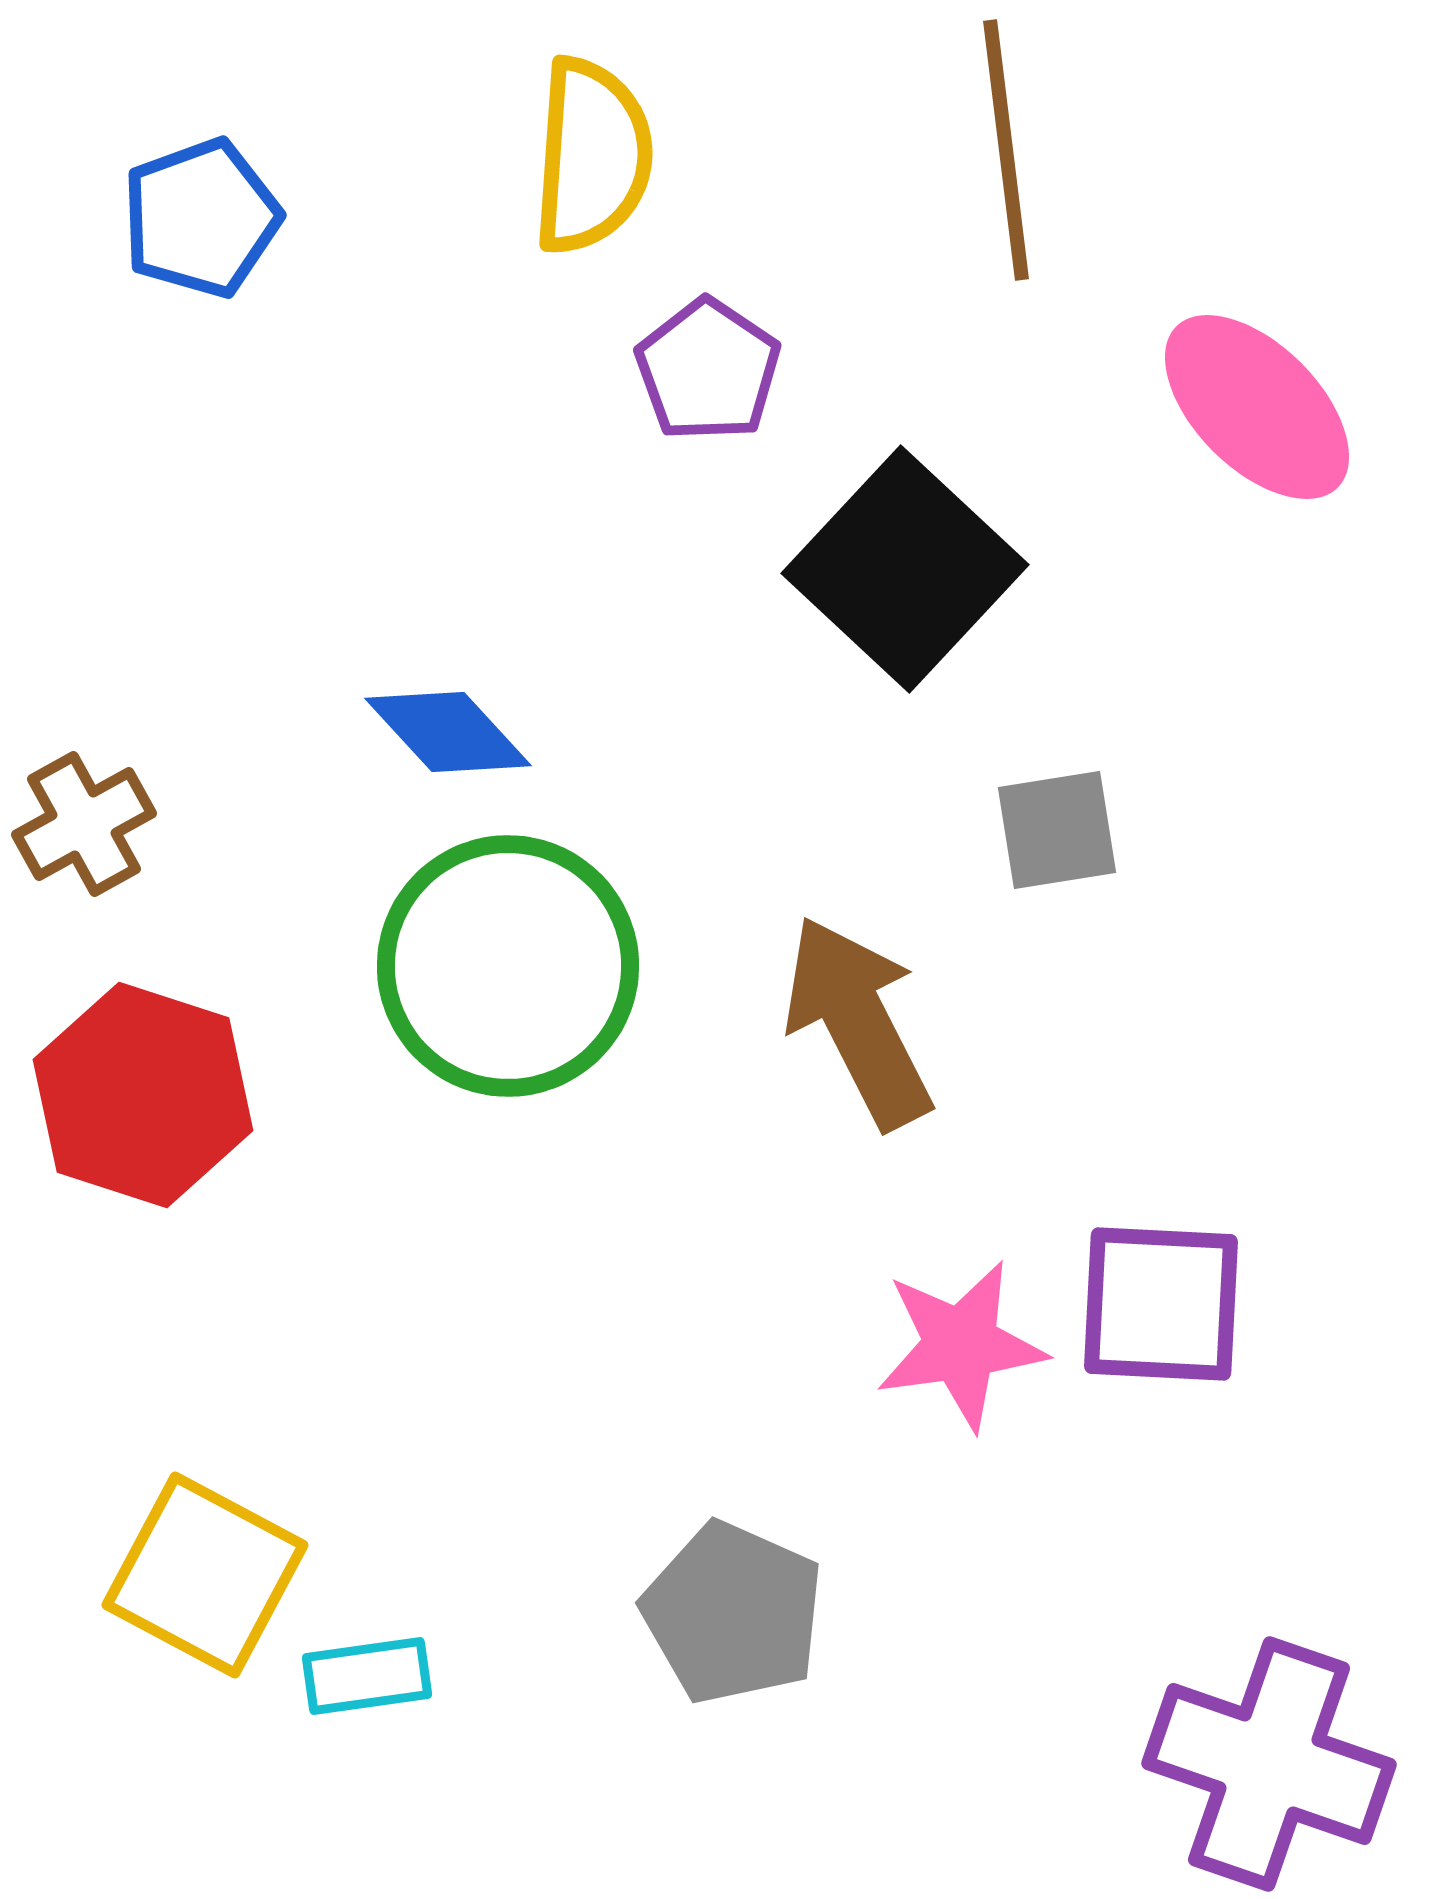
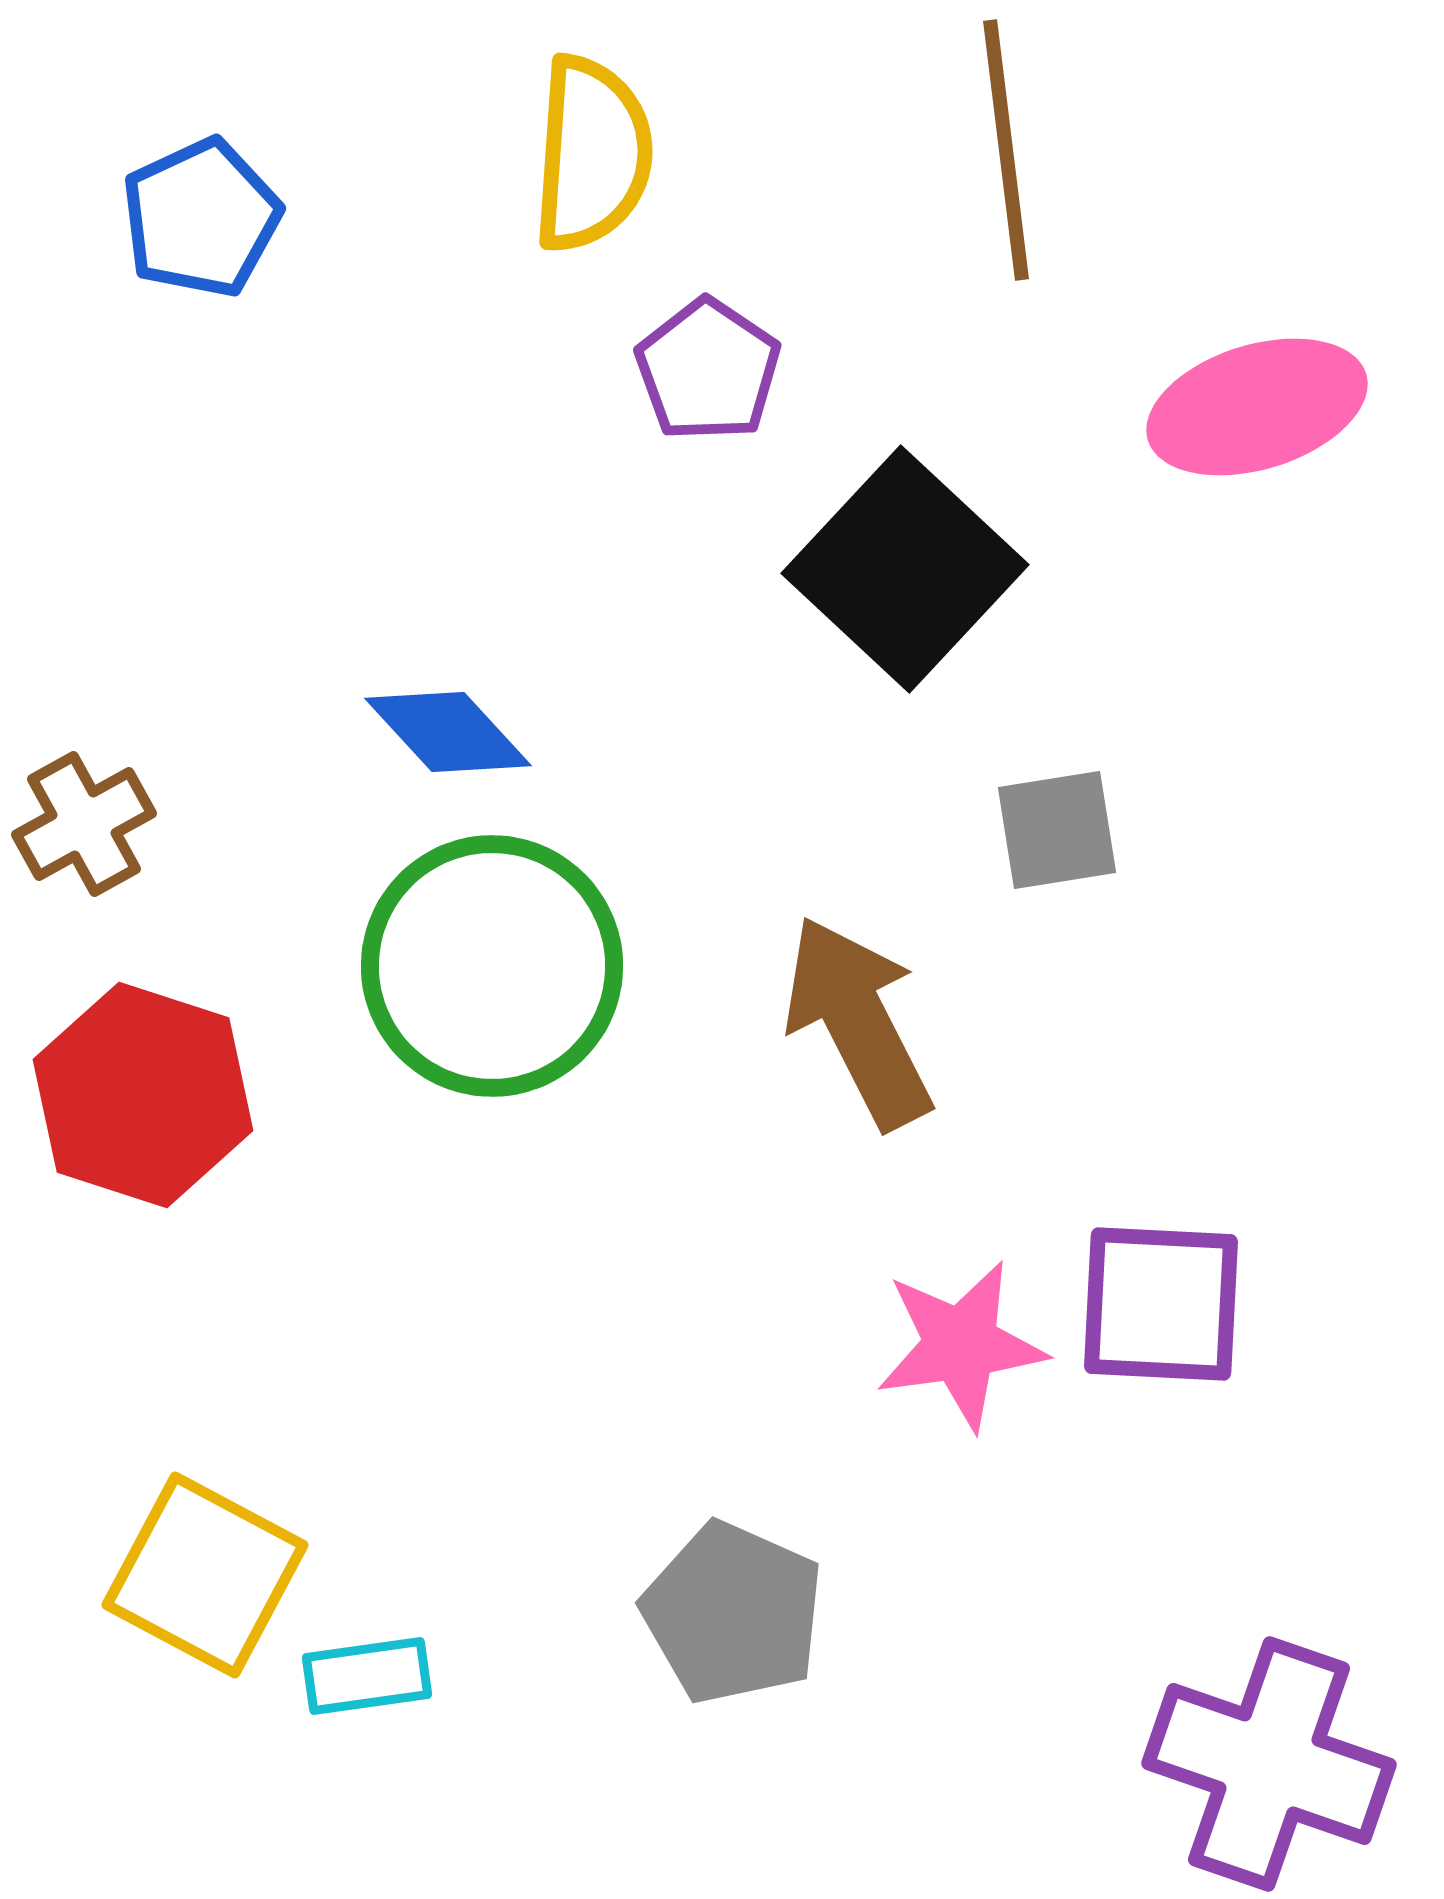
yellow semicircle: moved 2 px up
blue pentagon: rotated 5 degrees counterclockwise
pink ellipse: rotated 62 degrees counterclockwise
green circle: moved 16 px left
